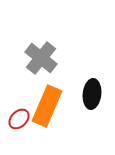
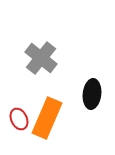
orange rectangle: moved 12 px down
red ellipse: rotated 70 degrees counterclockwise
